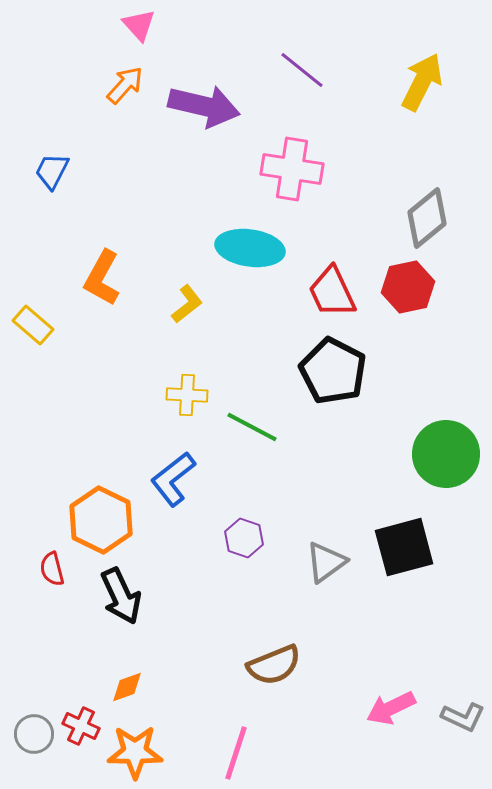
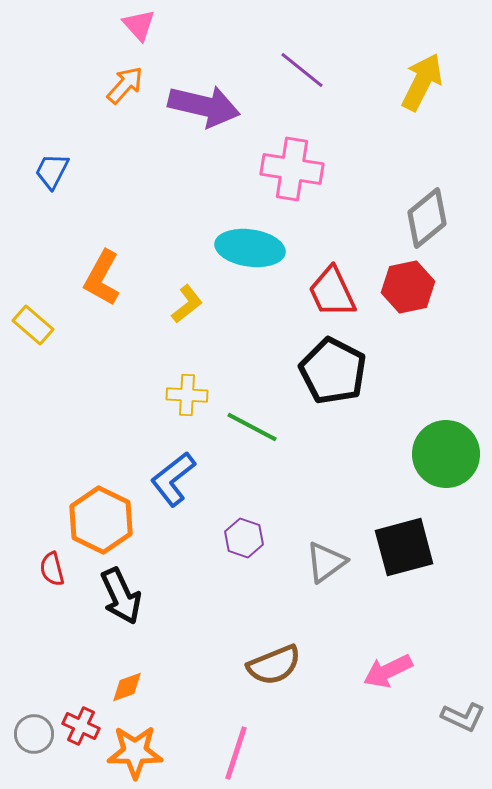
pink arrow: moved 3 px left, 37 px up
